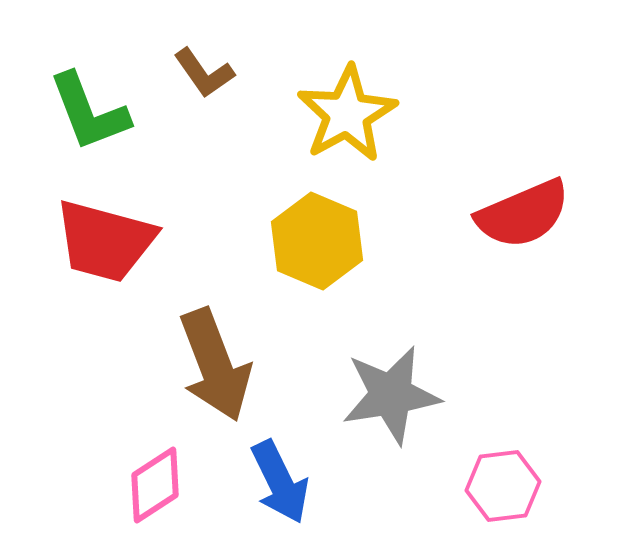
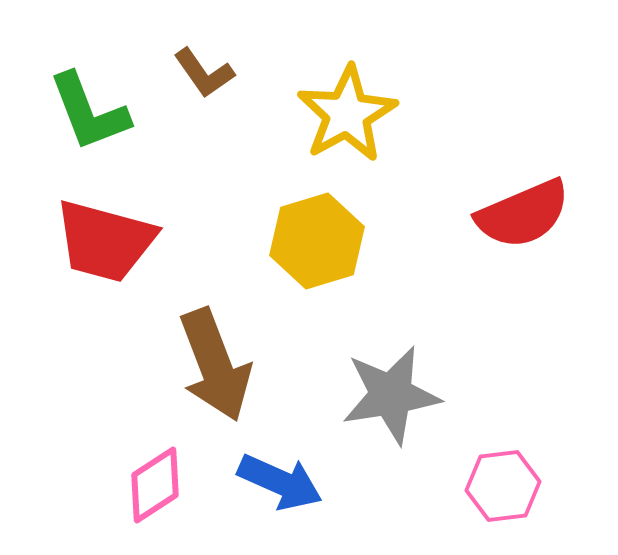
yellow hexagon: rotated 20 degrees clockwise
blue arrow: rotated 40 degrees counterclockwise
